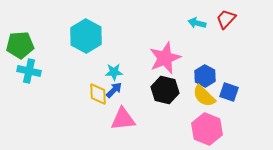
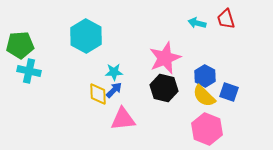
red trapezoid: rotated 60 degrees counterclockwise
black hexagon: moved 1 px left, 2 px up
